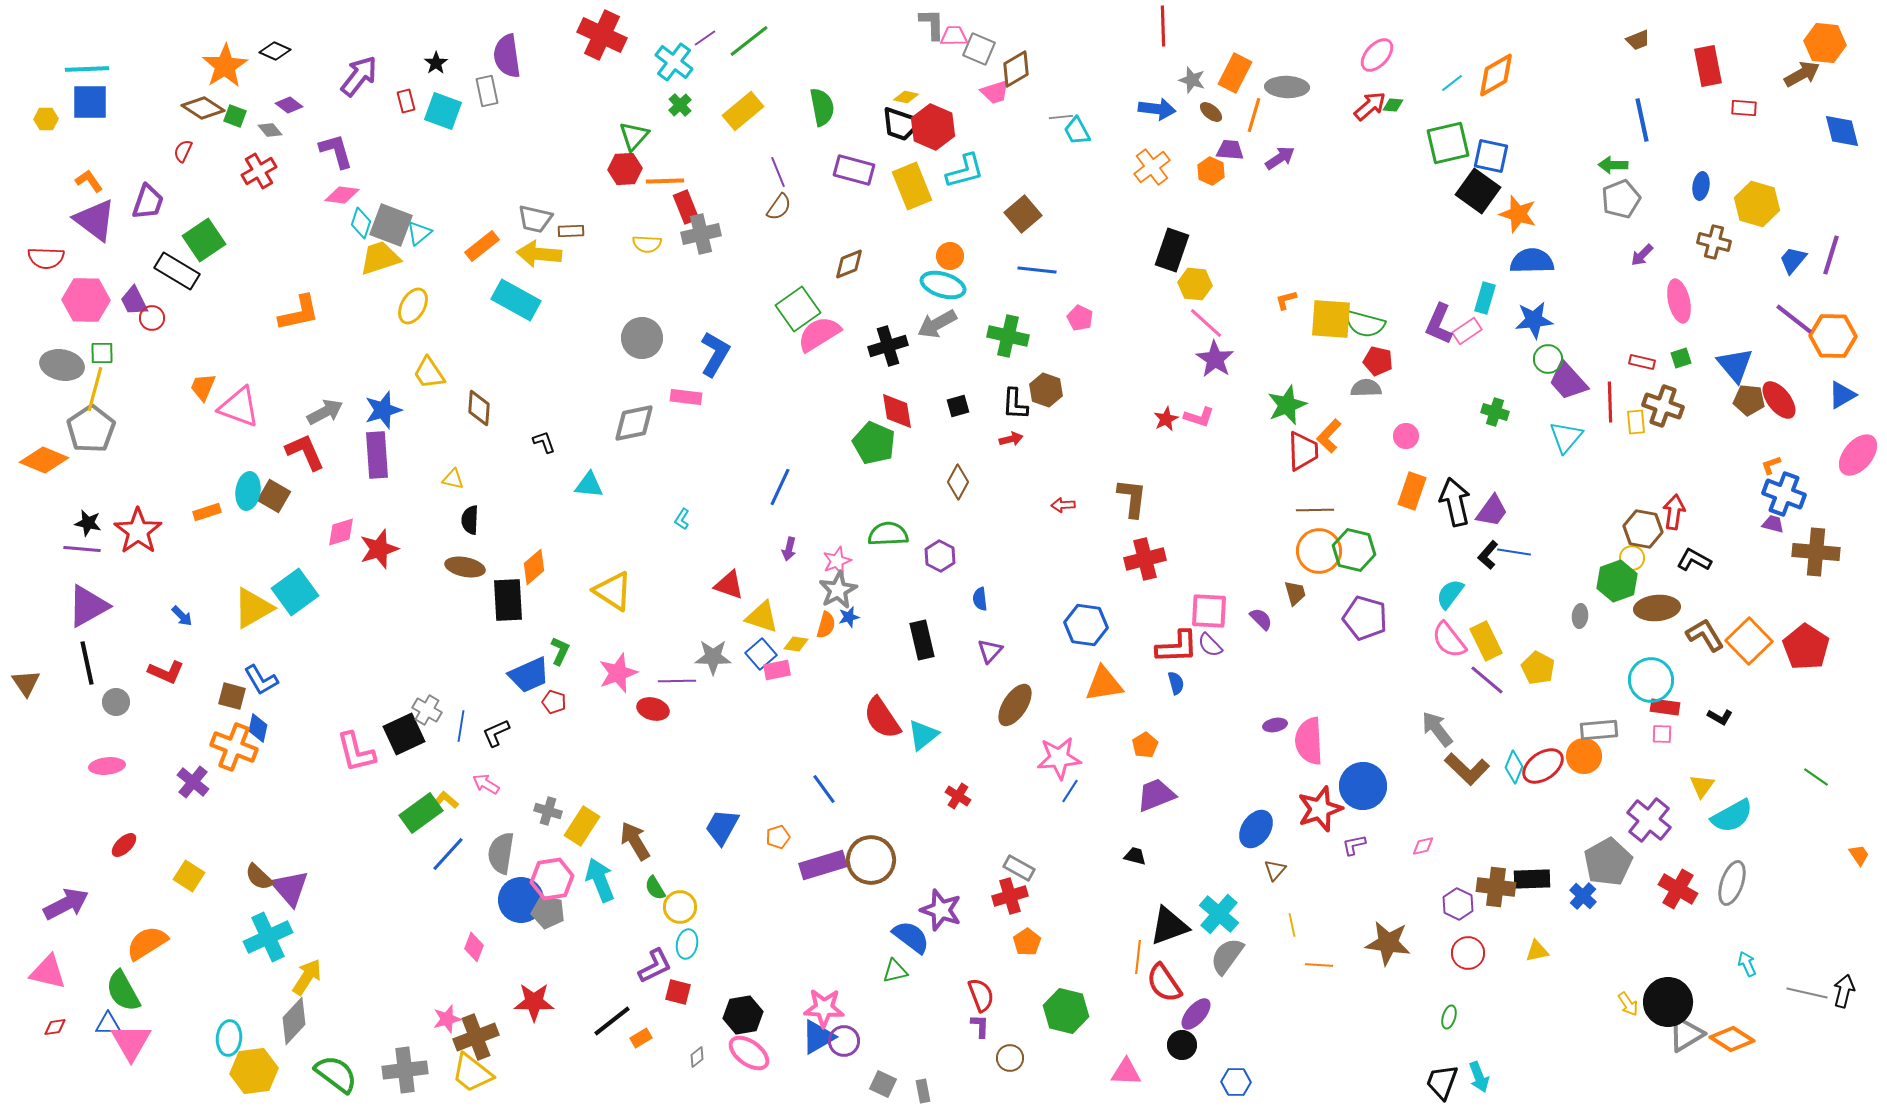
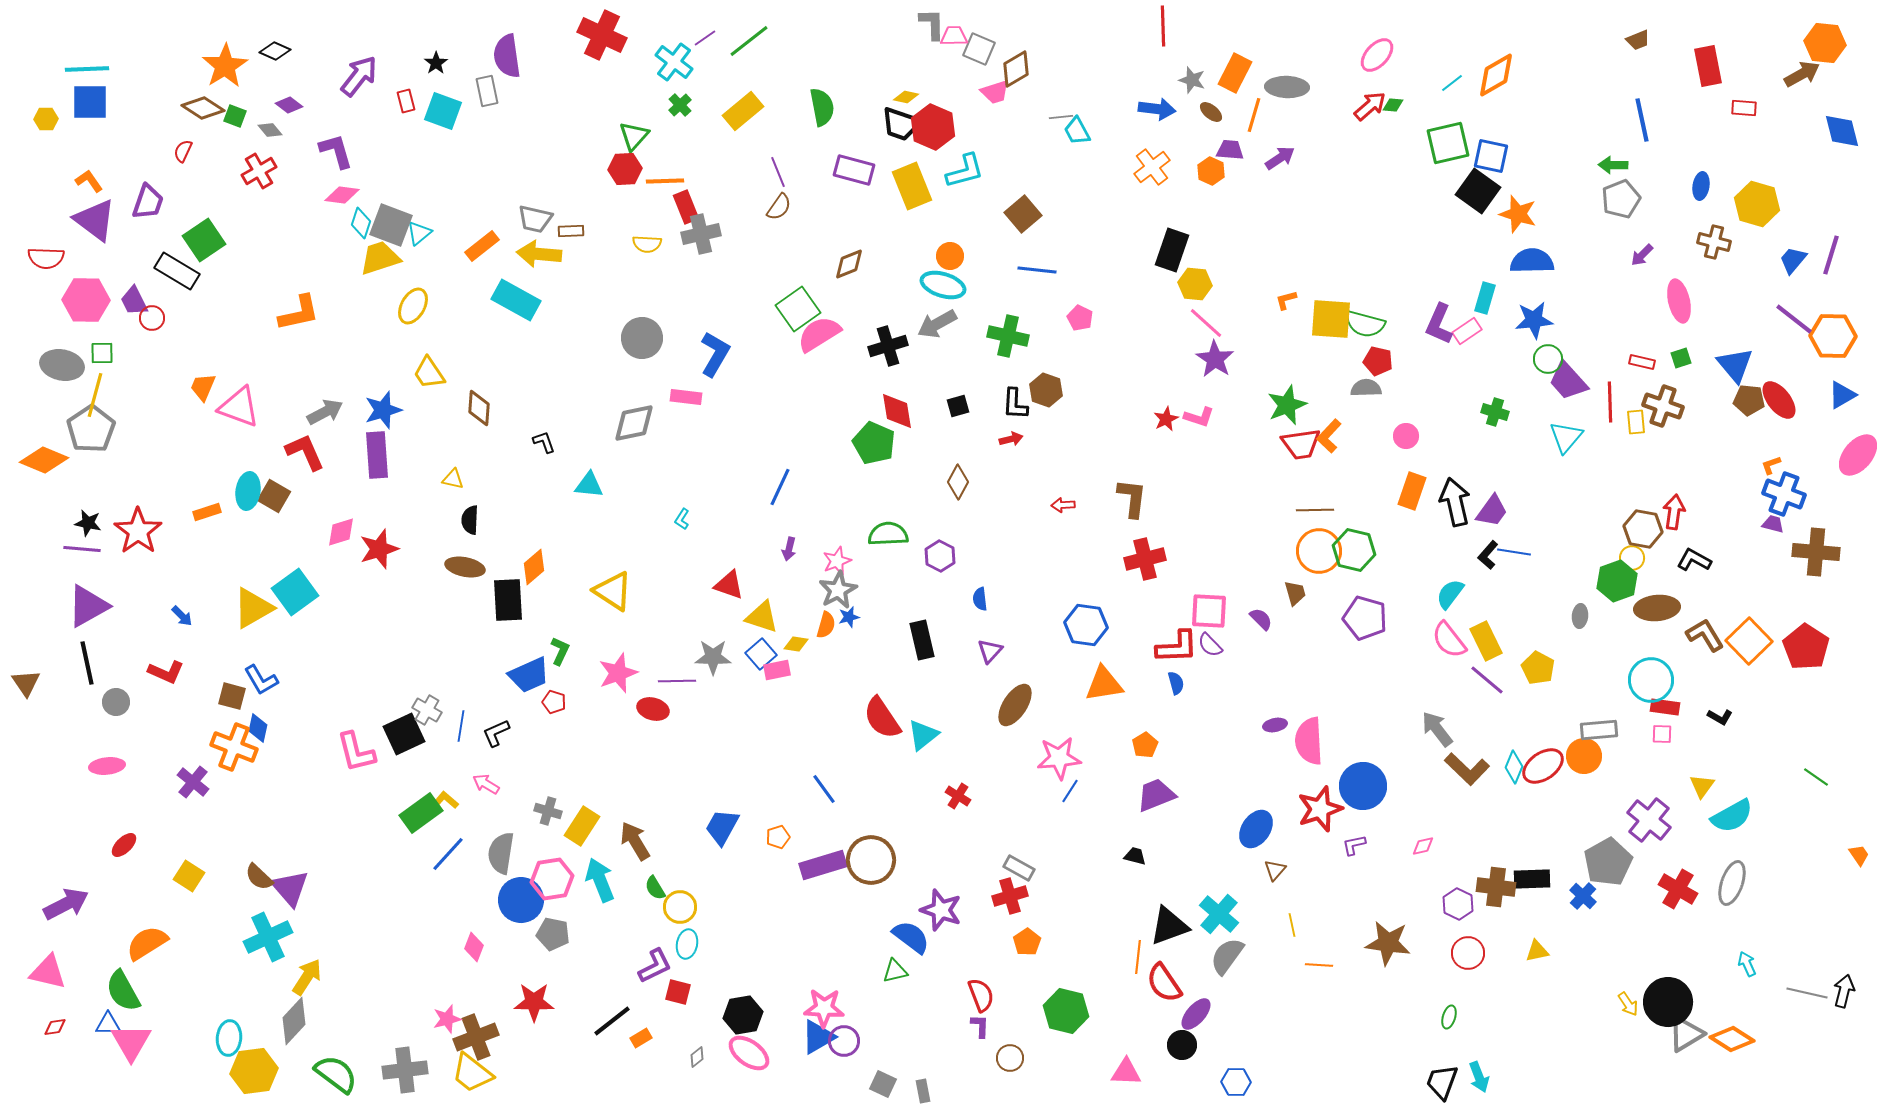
yellow line at (95, 389): moved 6 px down
red trapezoid at (1303, 451): moved 2 px left, 7 px up; rotated 84 degrees clockwise
gray pentagon at (548, 912): moved 5 px right, 22 px down
